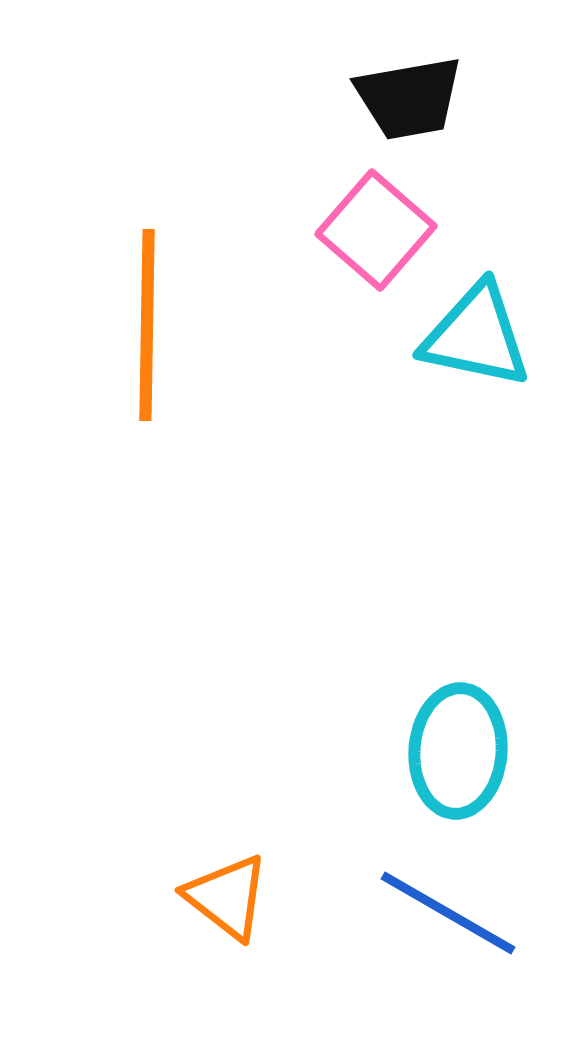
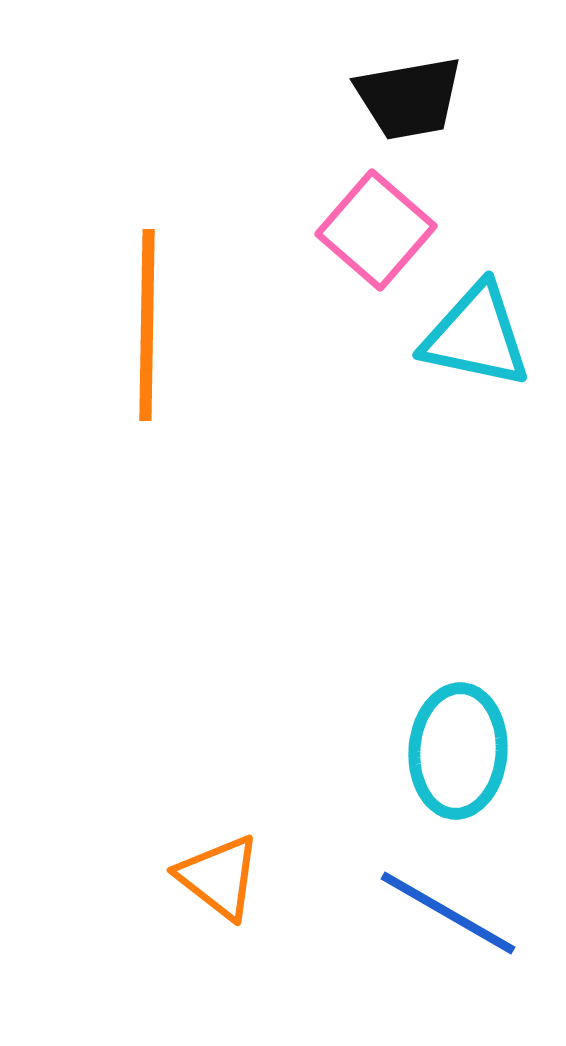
orange triangle: moved 8 px left, 20 px up
